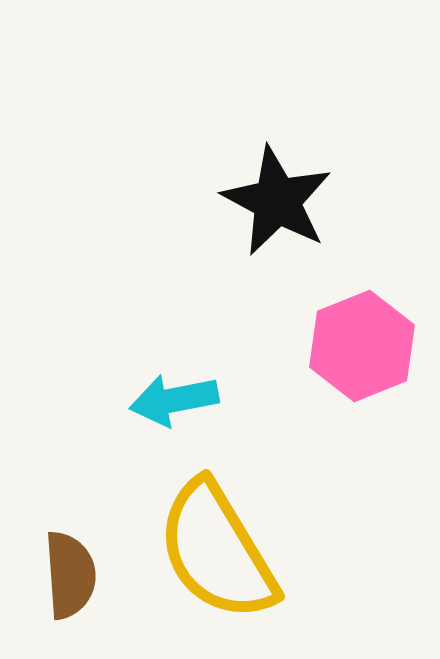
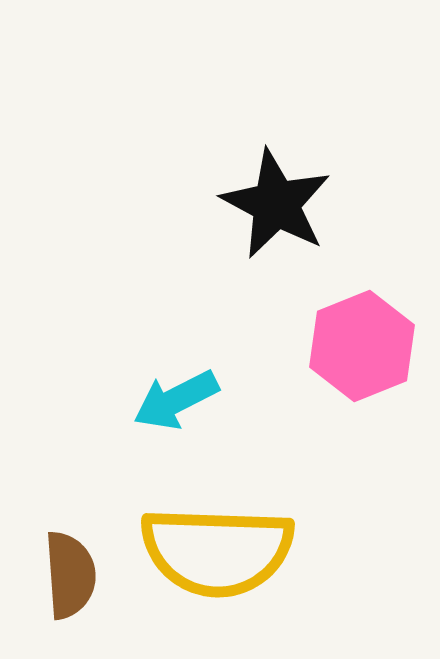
black star: moved 1 px left, 3 px down
cyan arrow: moved 2 px right; rotated 16 degrees counterclockwise
yellow semicircle: rotated 57 degrees counterclockwise
